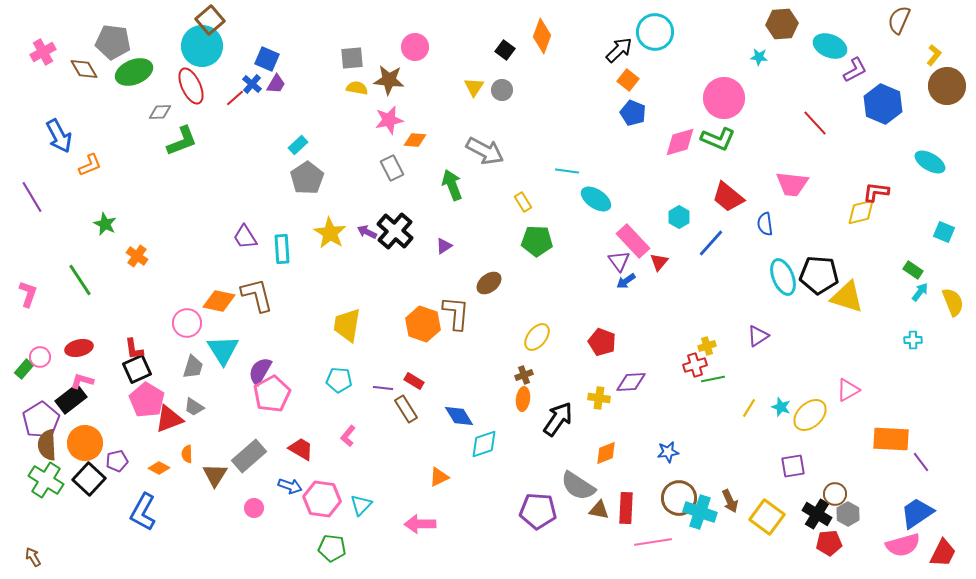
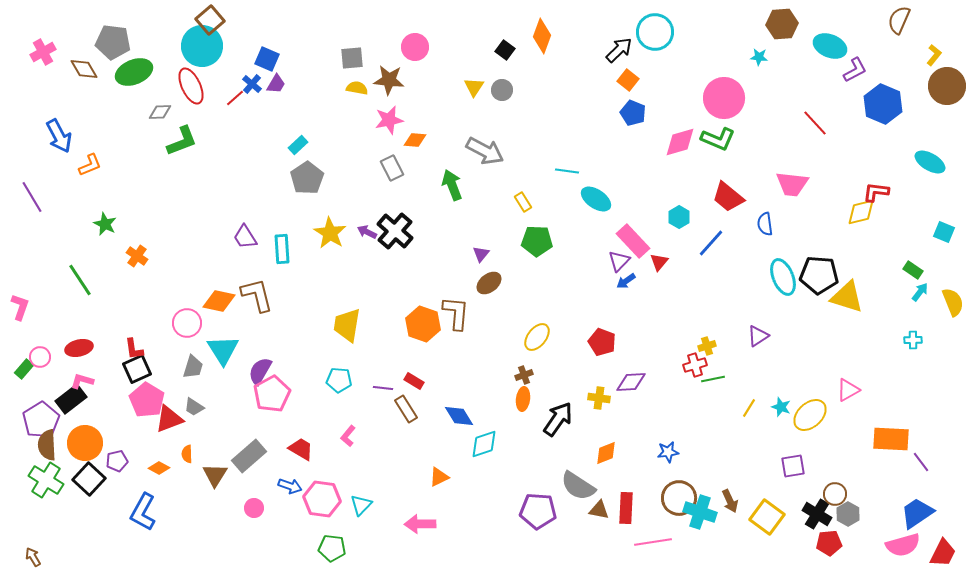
purple triangle at (444, 246): moved 37 px right, 8 px down; rotated 18 degrees counterclockwise
purple triangle at (619, 261): rotated 20 degrees clockwise
pink L-shape at (28, 294): moved 8 px left, 13 px down
